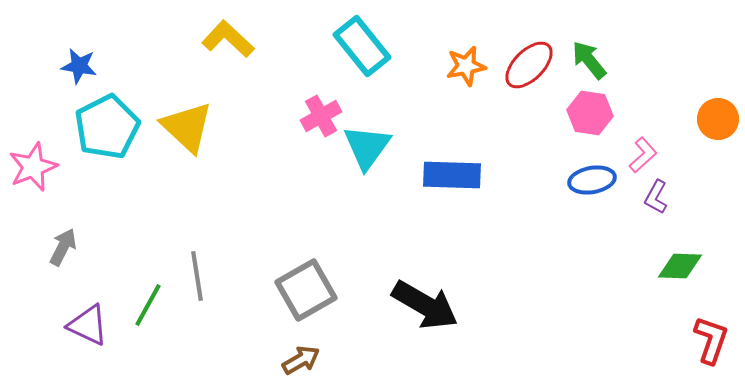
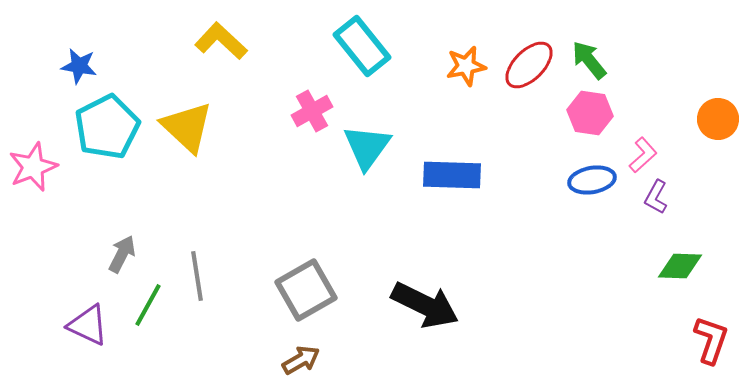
yellow L-shape: moved 7 px left, 2 px down
pink cross: moved 9 px left, 5 px up
gray arrow: moved 59 px right, 7 px down
black arrow: rotated 4 degrees counterclockwise
